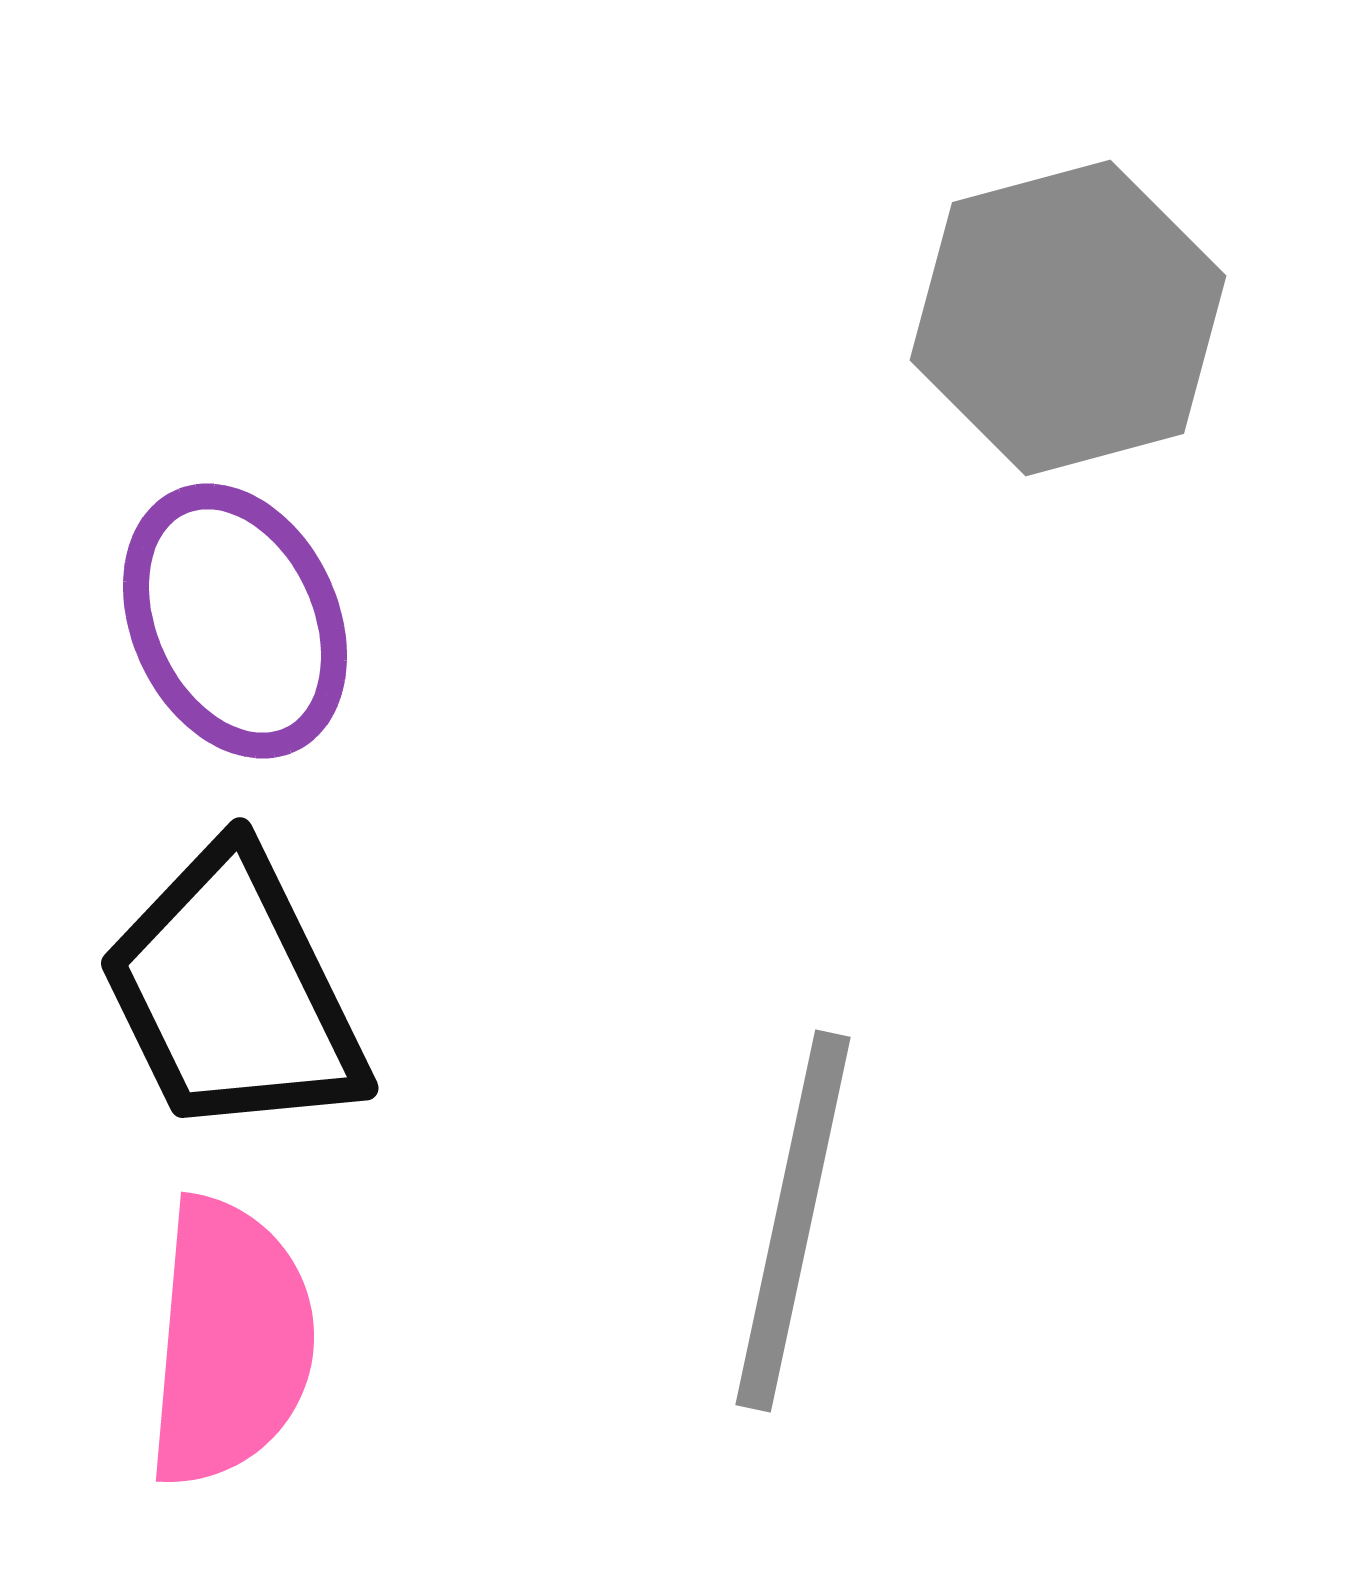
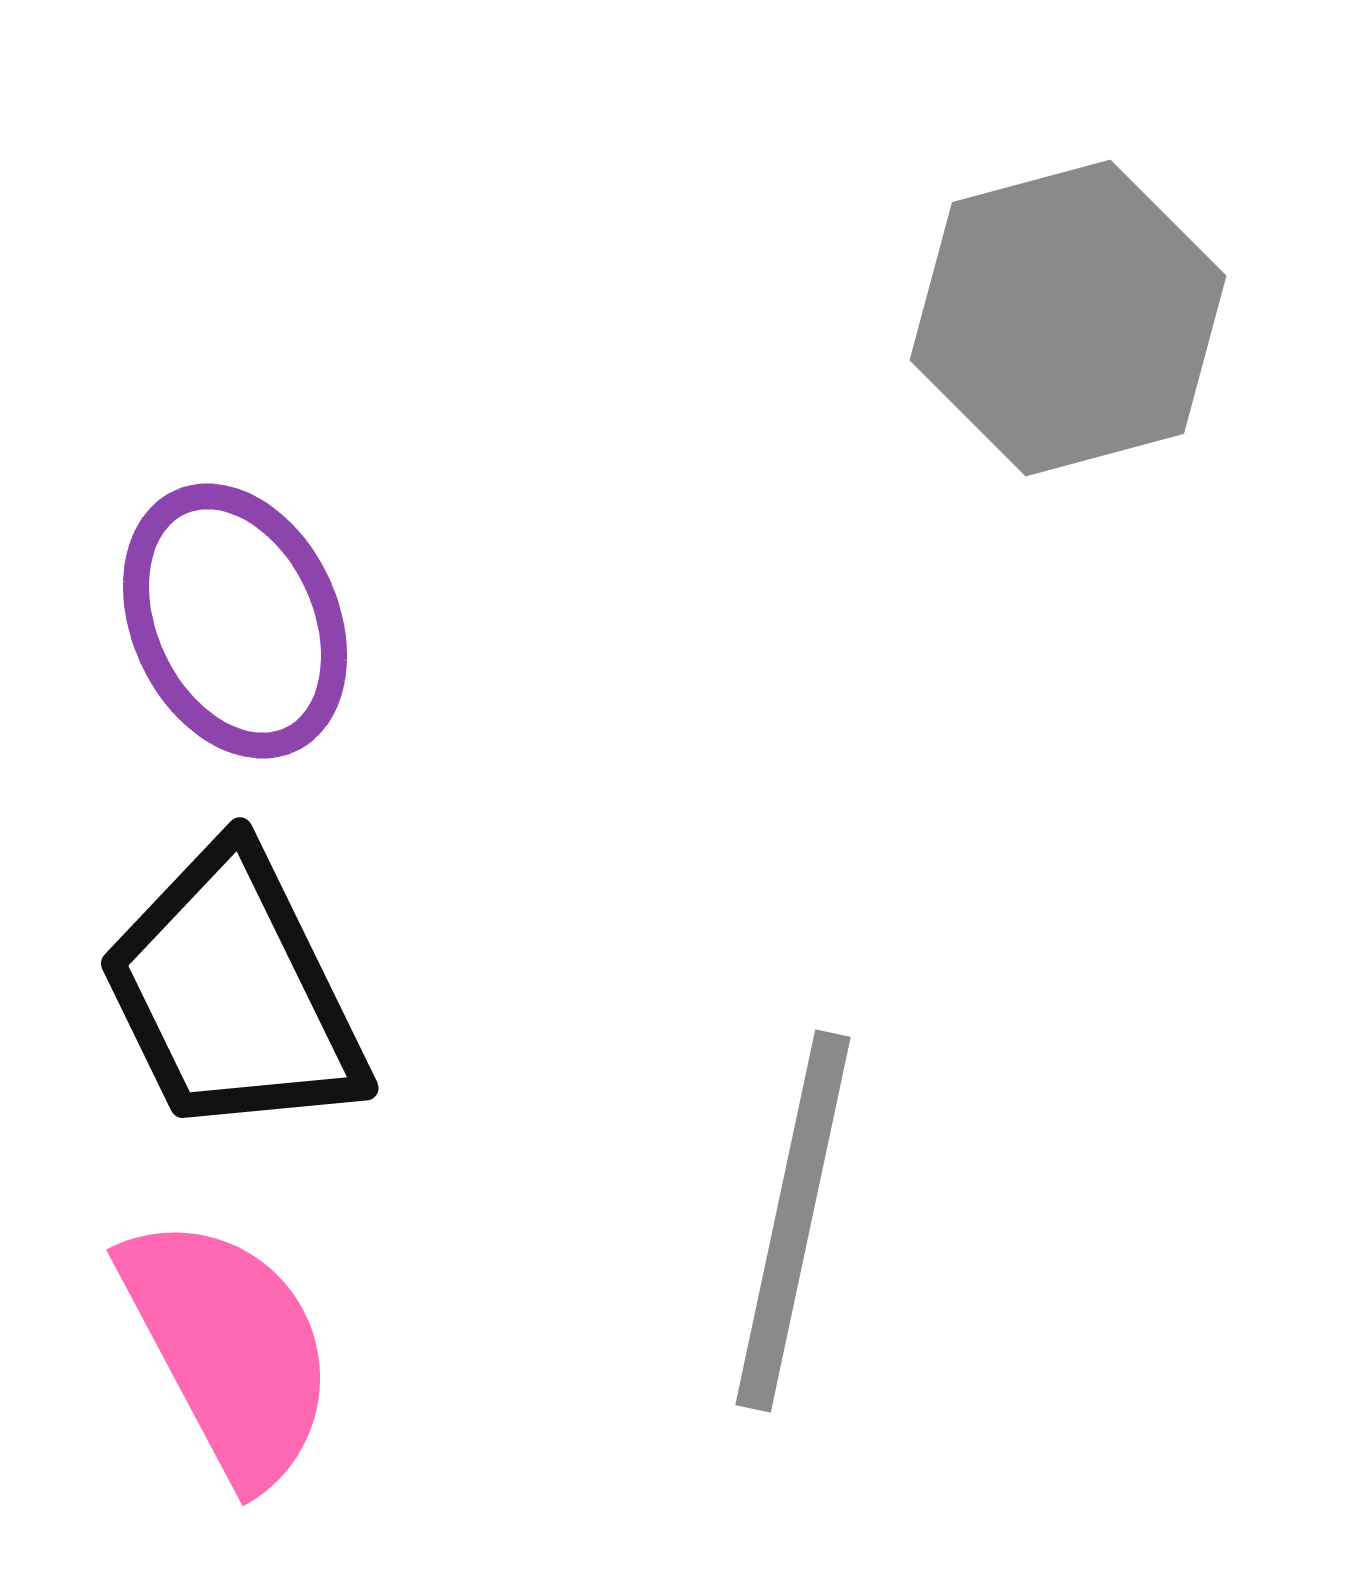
pink semicircle: moved 1 px left, 7 px down; rotated 33 degrees counterclockwise
